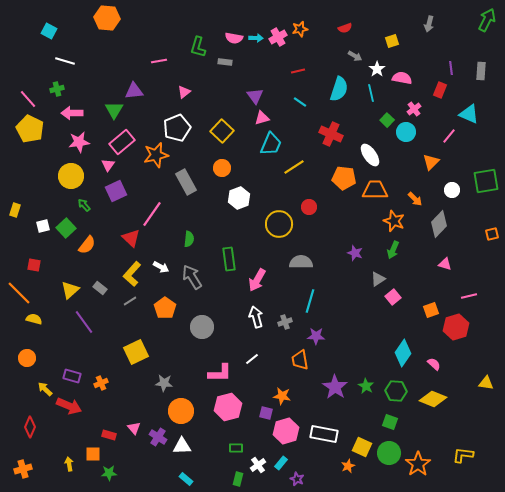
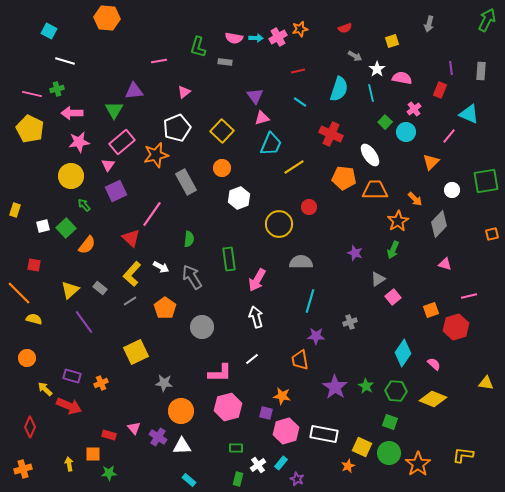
pink line at (28, 99): moved 4 px right, 5 px up; rotated 36 degrees counterclockwise
green square at (387, 120): moved 2 px left, 2 px down
orange star at (394, 221): moved 4 px right; rotated 20 degrees clockwise
gray cross at (285, 322): moved 65 px right
cyan rectangle at (186, 479): moved 3 px right, 1 px down
